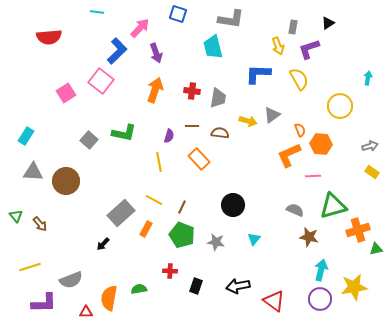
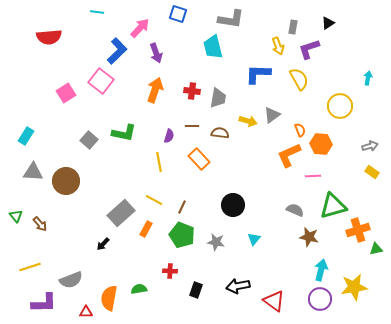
black rectangle at (196, 286): moved 4 px down
